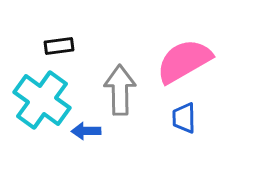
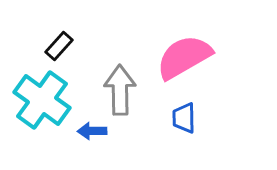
black rectangle: rotated 40 degrees counterclockwise
pink semicircle: moved 4 px up
blue arrow: moved 6 px right
